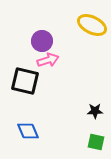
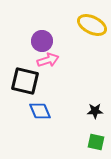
blue diamond: moved 12 px right, 20 px up
